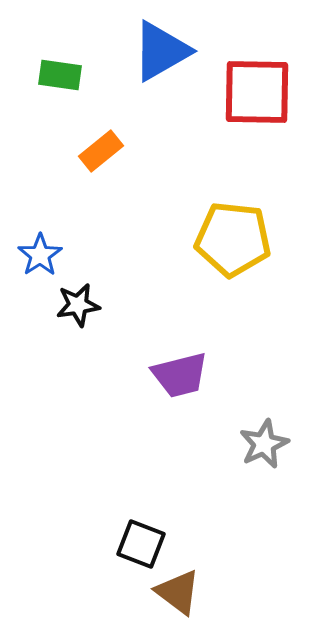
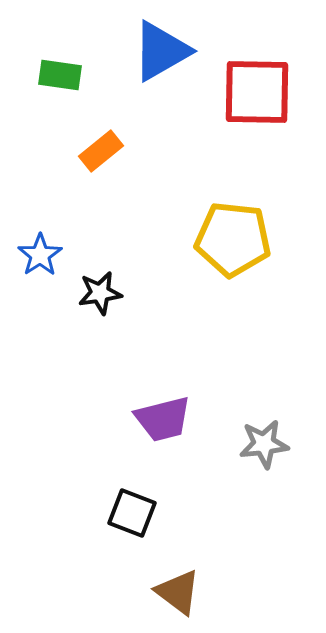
black star: moved 22 px right, 12 px up
purple trapezoid: moved 17 px left, 44 px down
gray star: rotated 18 degrees clockwise
black square: moved 9 px left, 31 px up
